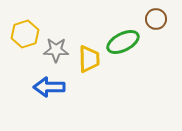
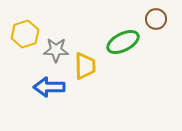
yellow trapezoid: moved 4 px left, 7 px down
